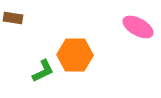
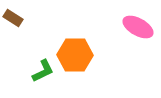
brown rectangle: rotated 24 degrees clockwise
